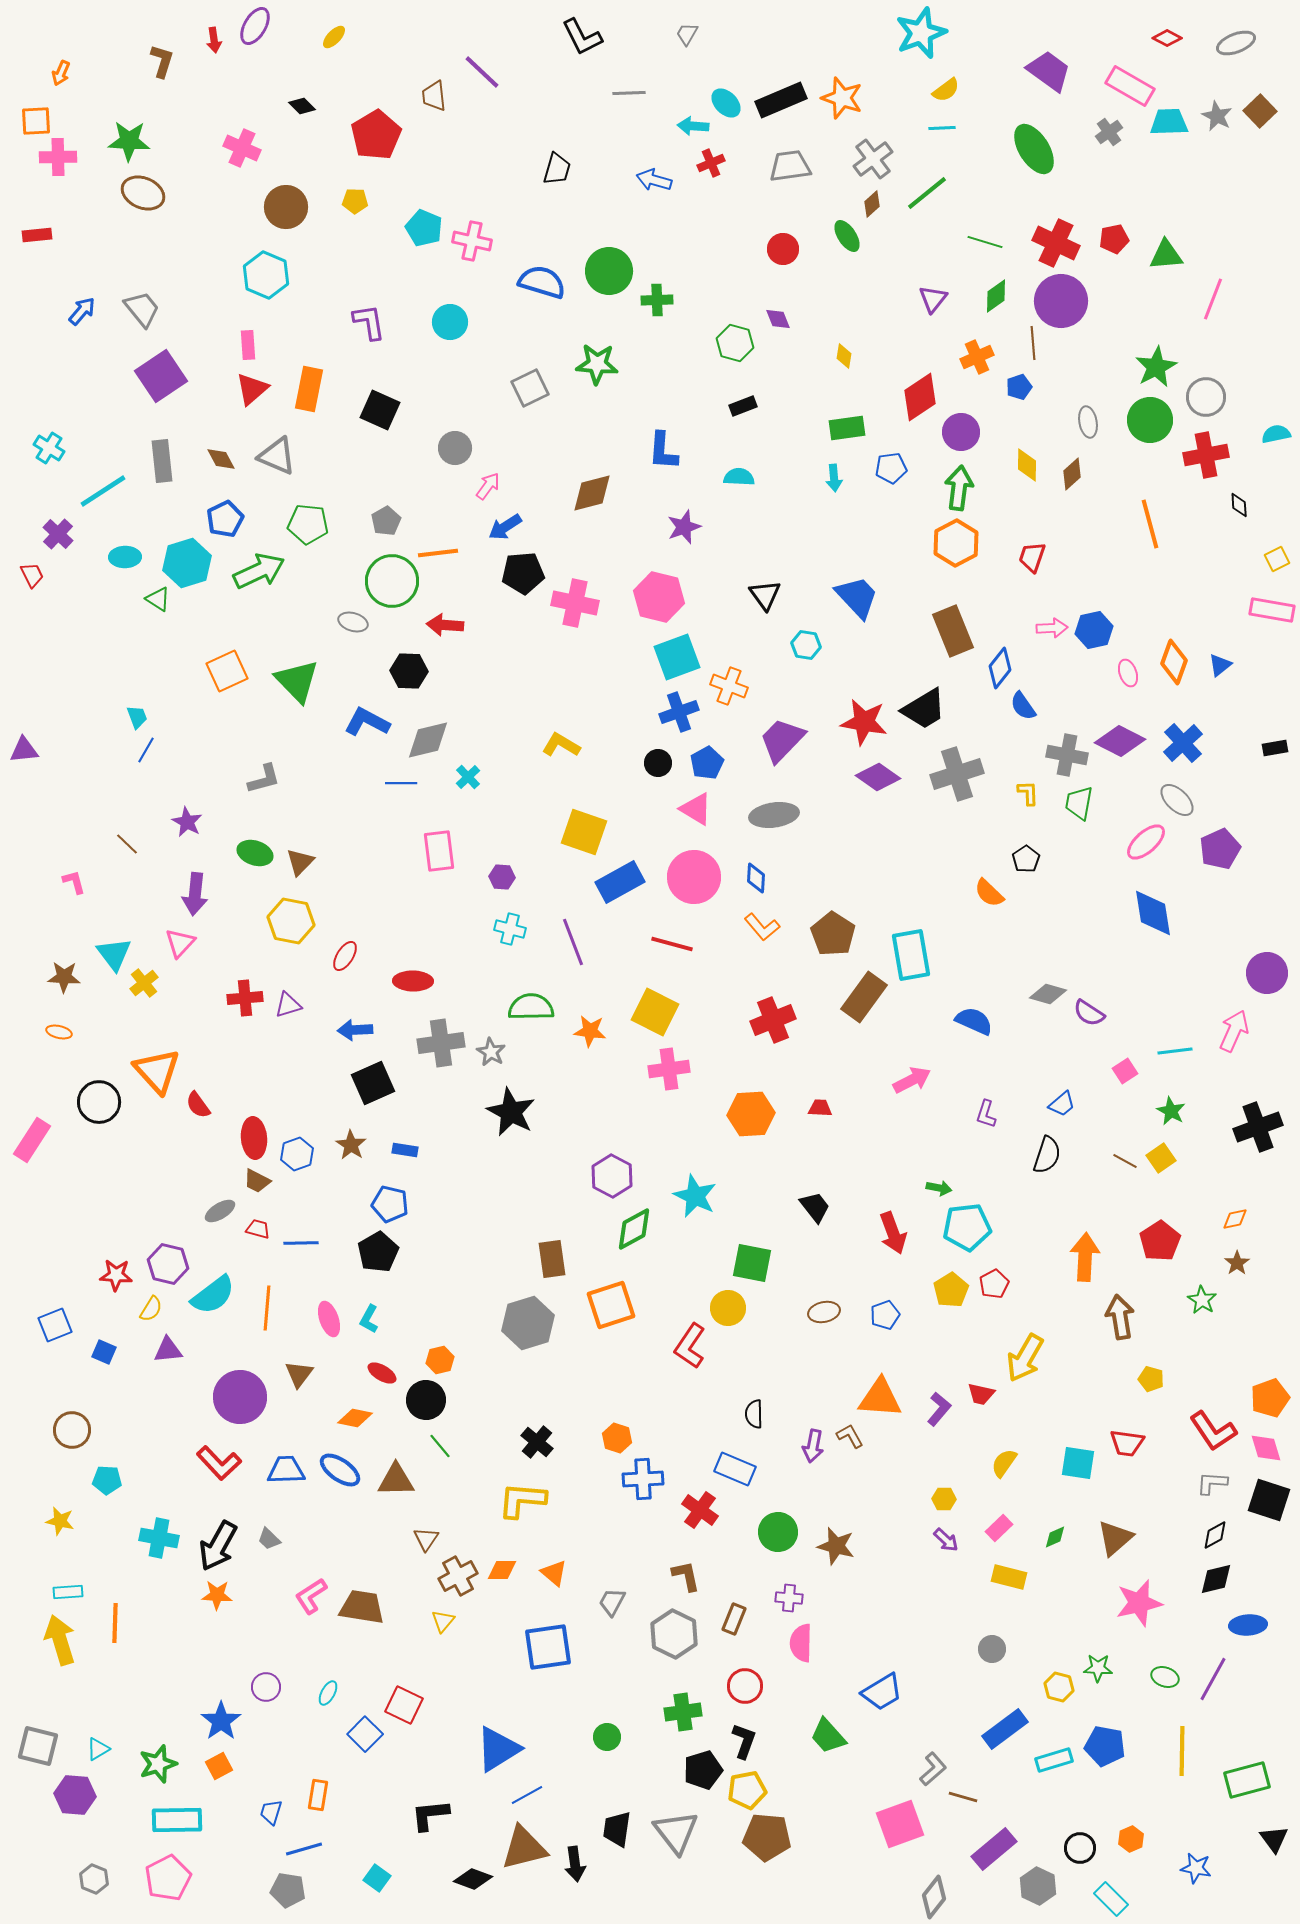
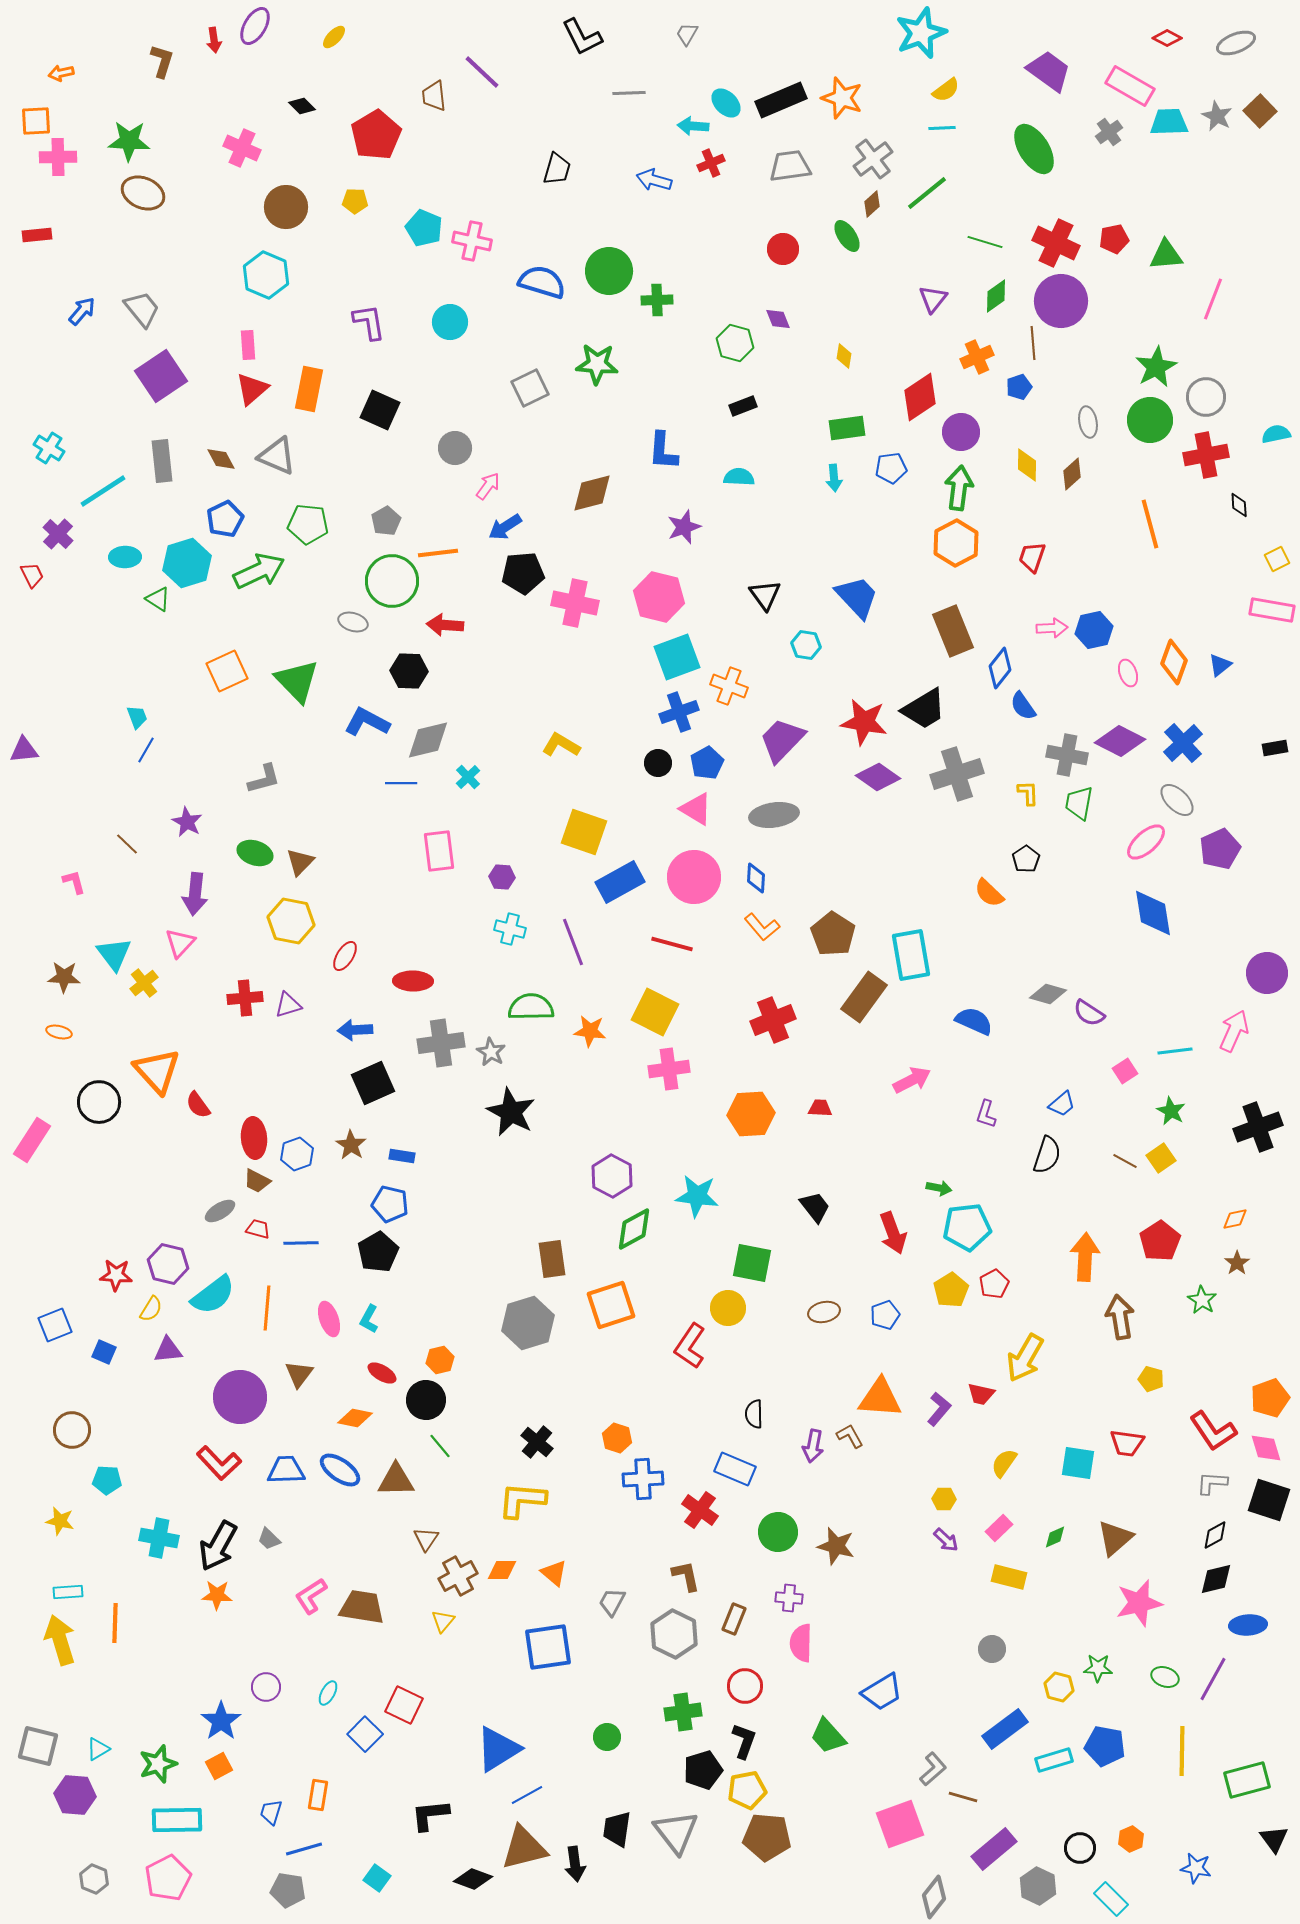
orange arrow at (61, 73): rotated 55 degrees clockwise
blue rectangle at (405, 1150): moved 3 px left, 6 px down
cyan star at (695, 1196): moved 2 px right; rotated 18 degrees counterclockwise
